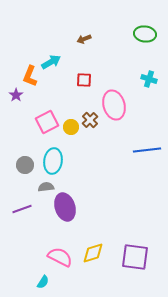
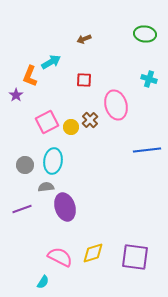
pink ellipse: moved 2 px right
